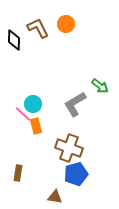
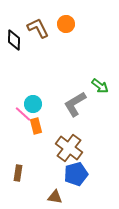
brown cross: rotated 16 degrees clockwise
